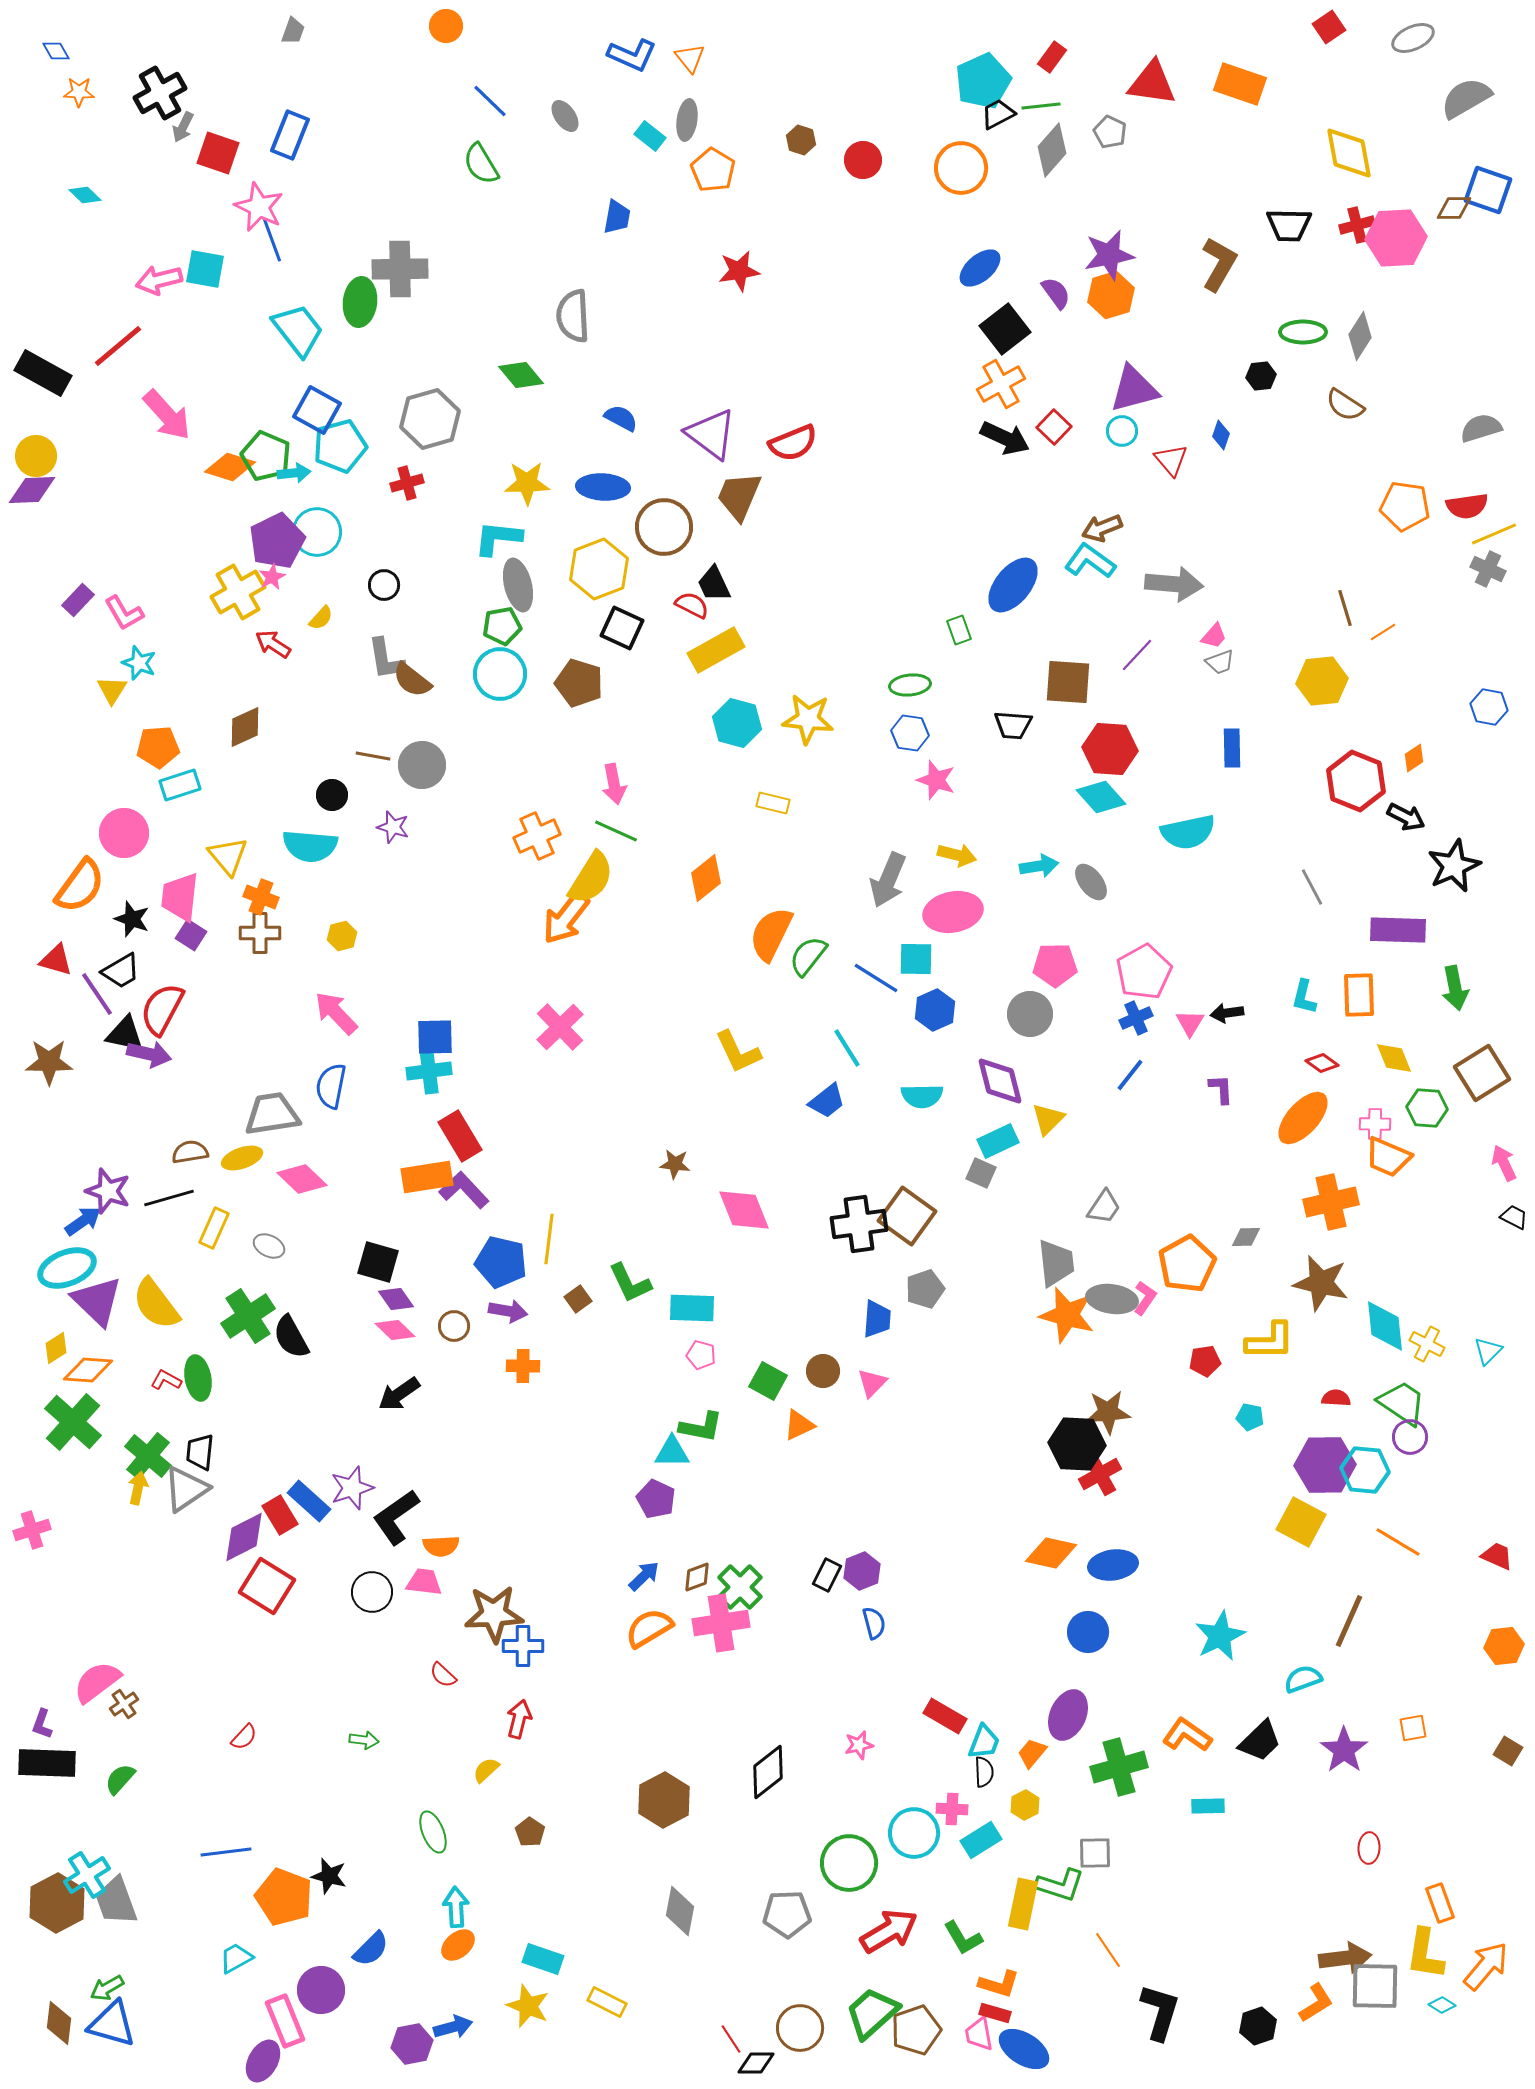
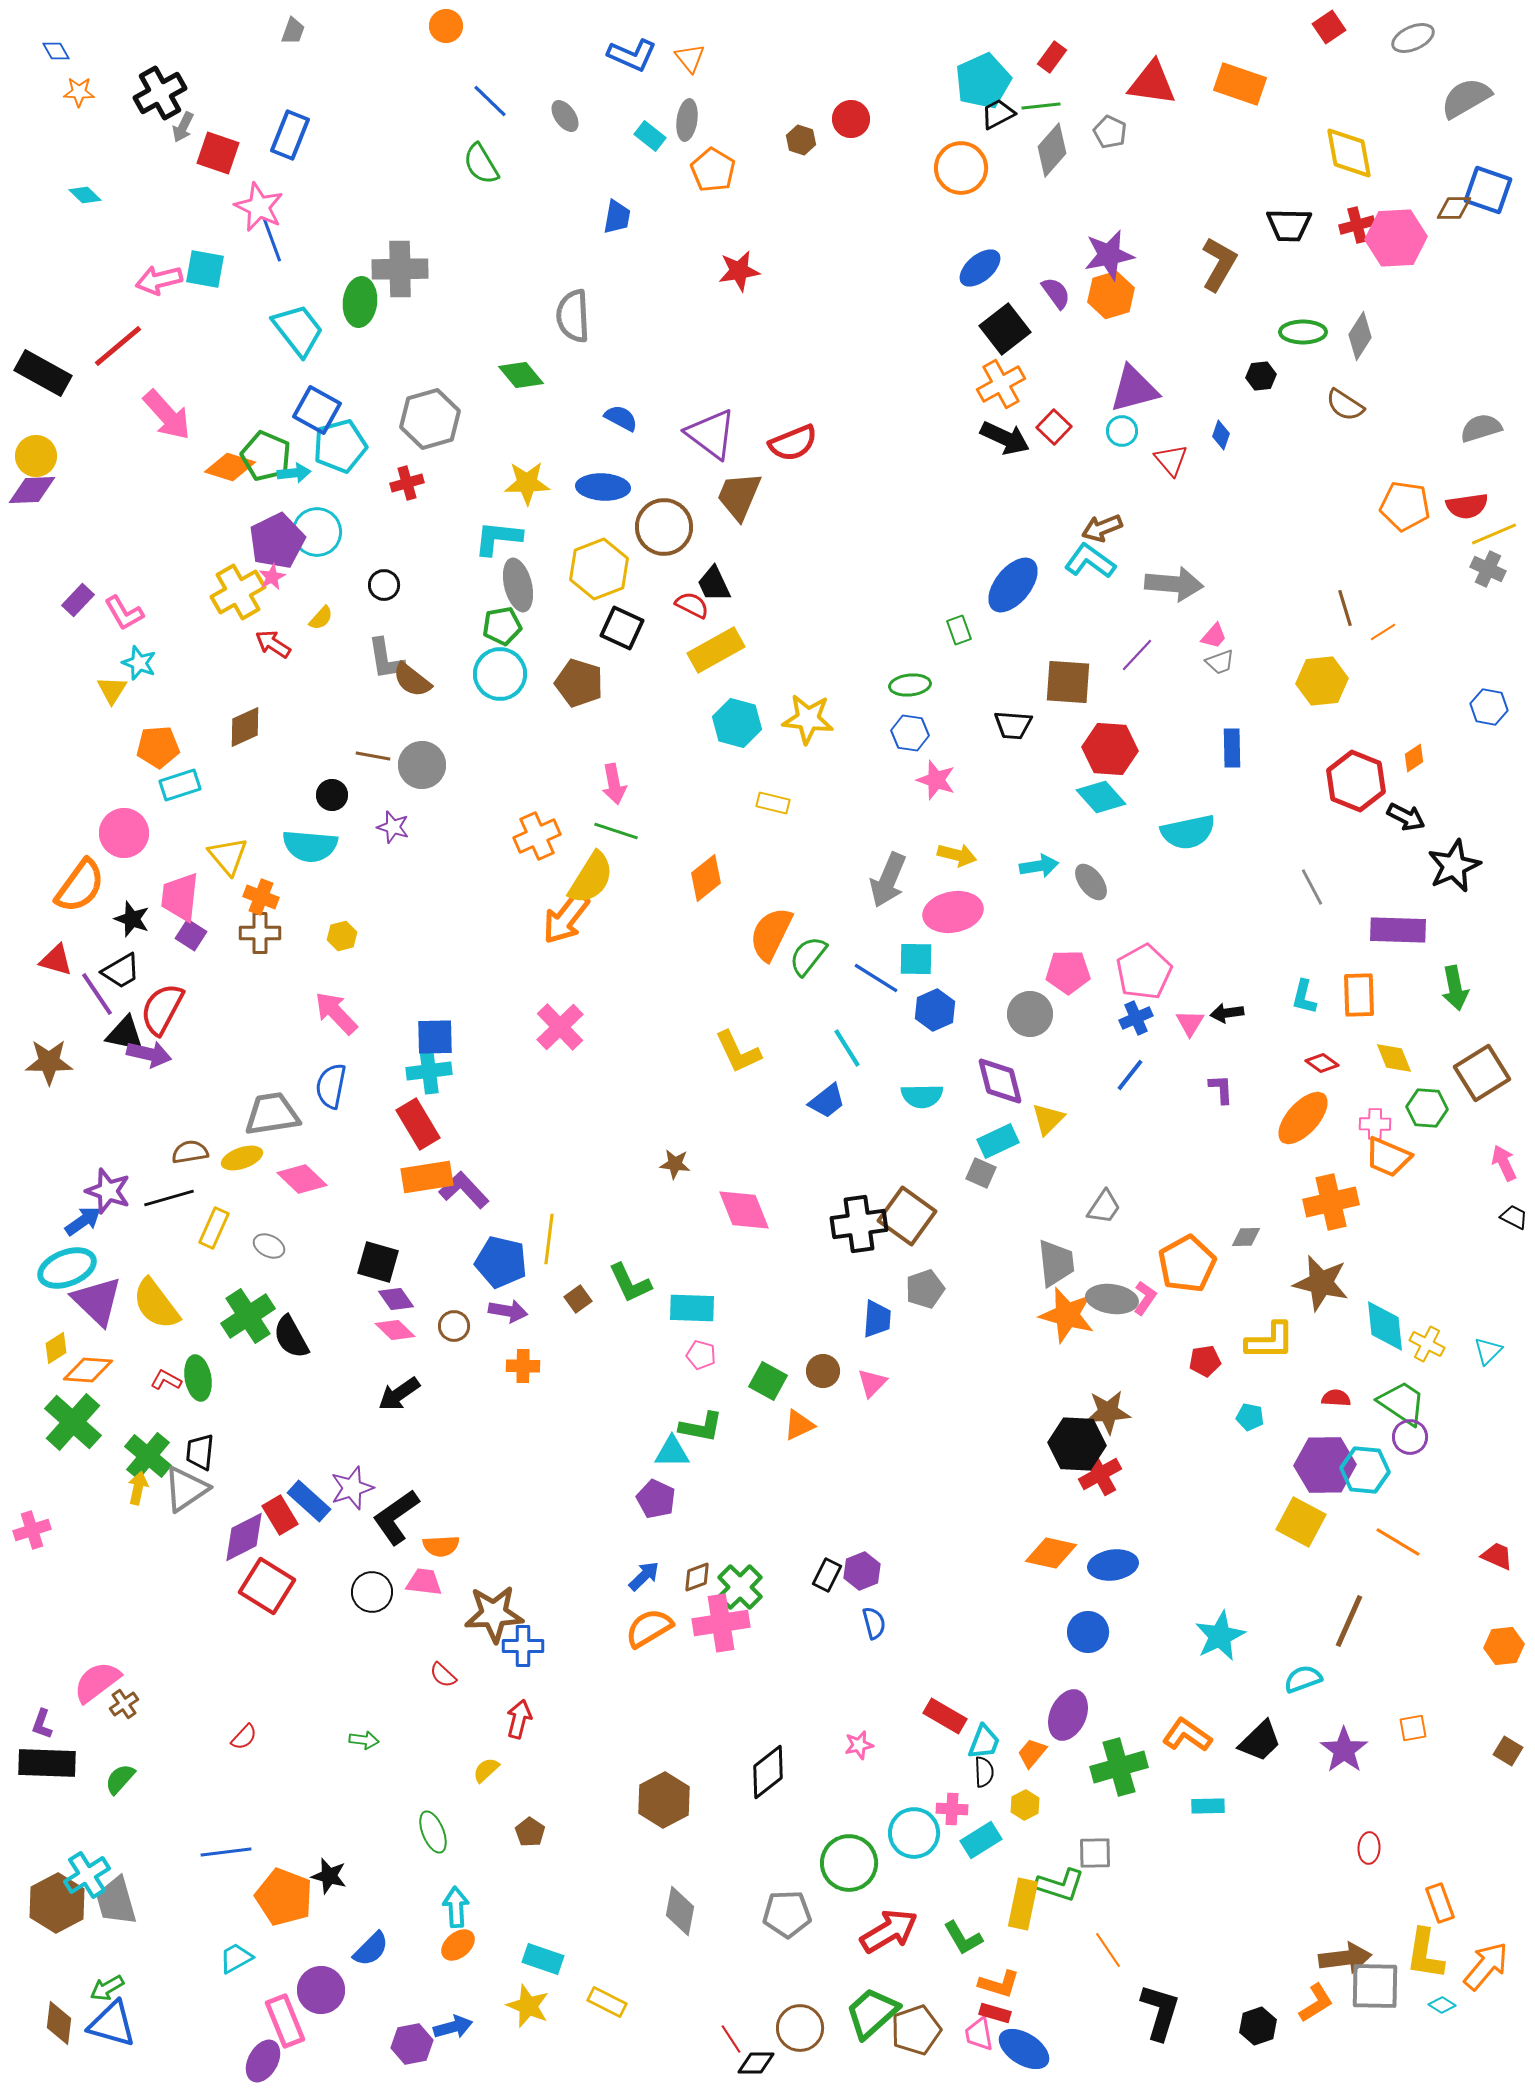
red circle at (863, 160): moved 12 px left, 41 px up
green line at (616, 831): rotated 6 degrees counterclockwise
pink pentagon at (1055, 965): moved 13 px right, 7 px down
red rectangle at (460, 1136): moved 42 px left, 12 px up
gray trapezoid at (116, 1901): rotated 4 degrees clockwise
